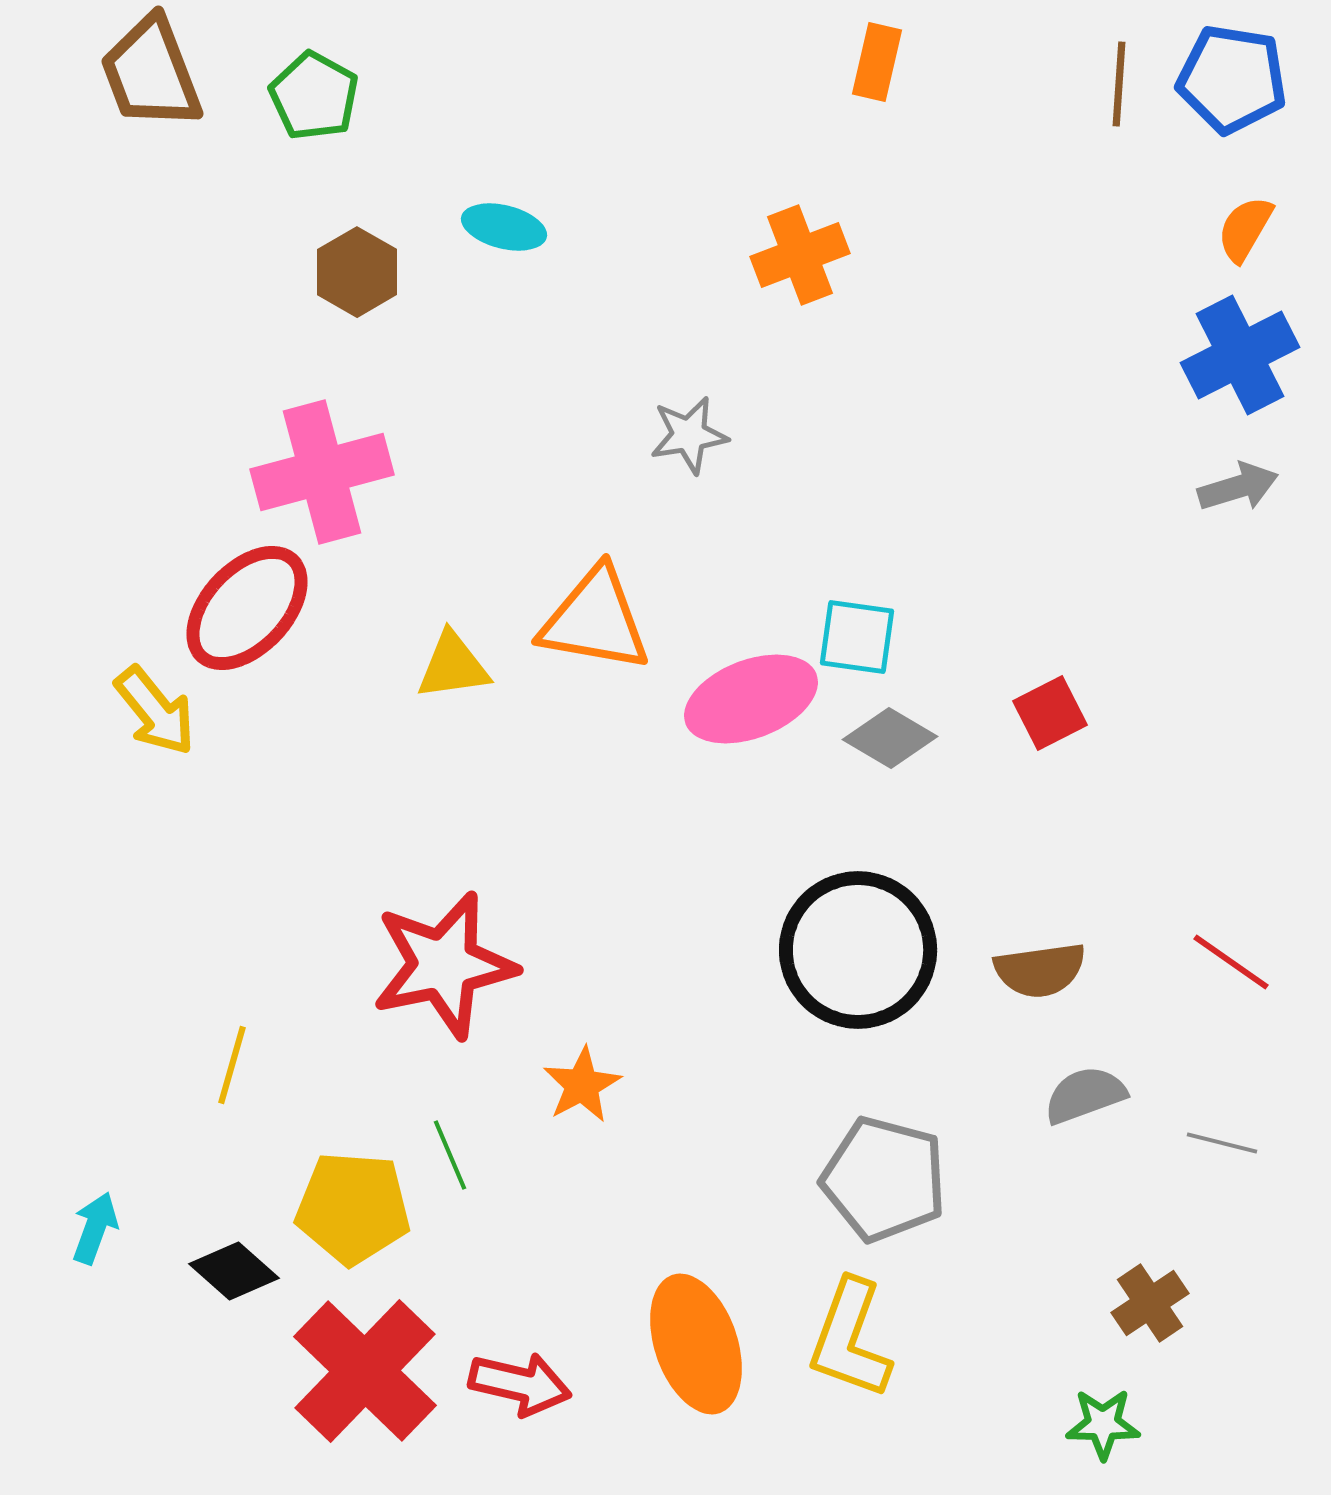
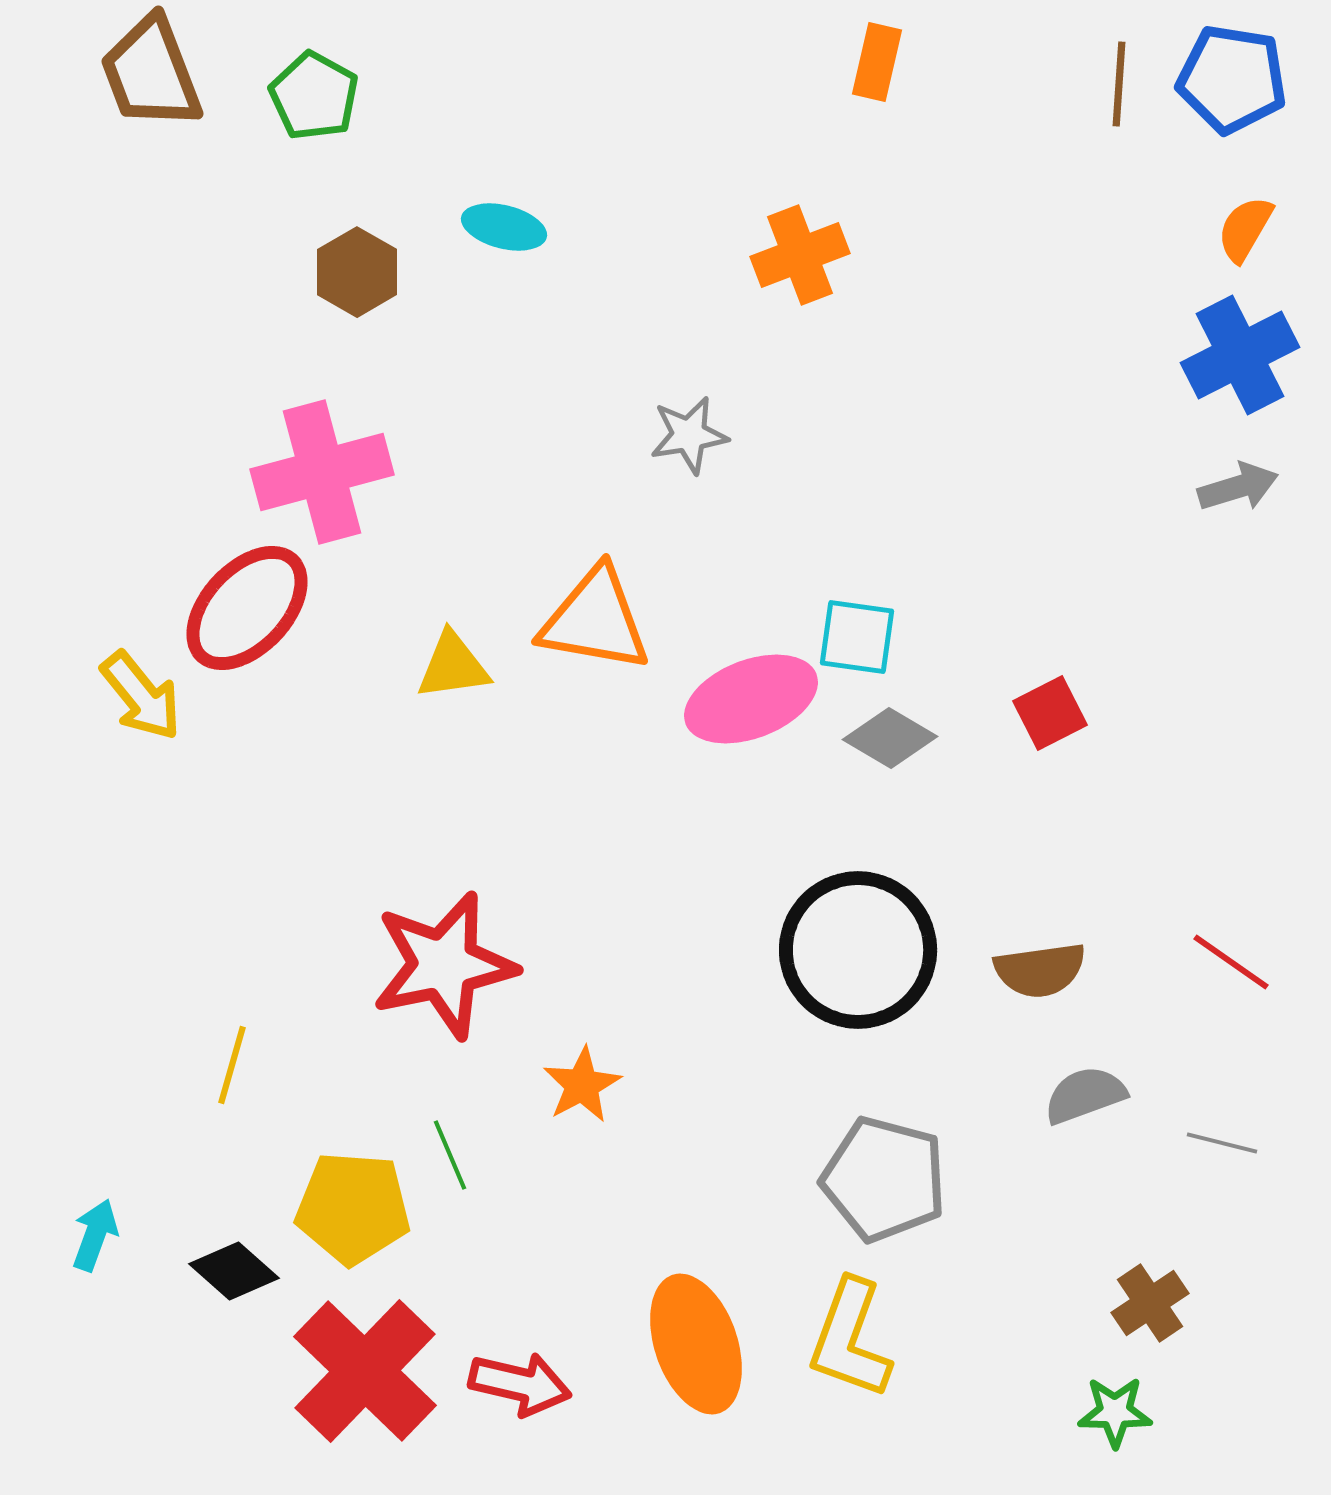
yellow arrow: moved 14 px left, 15 px up
cyan arrow: moved 7 px down
green star: moved 12 px right, 12 px up
